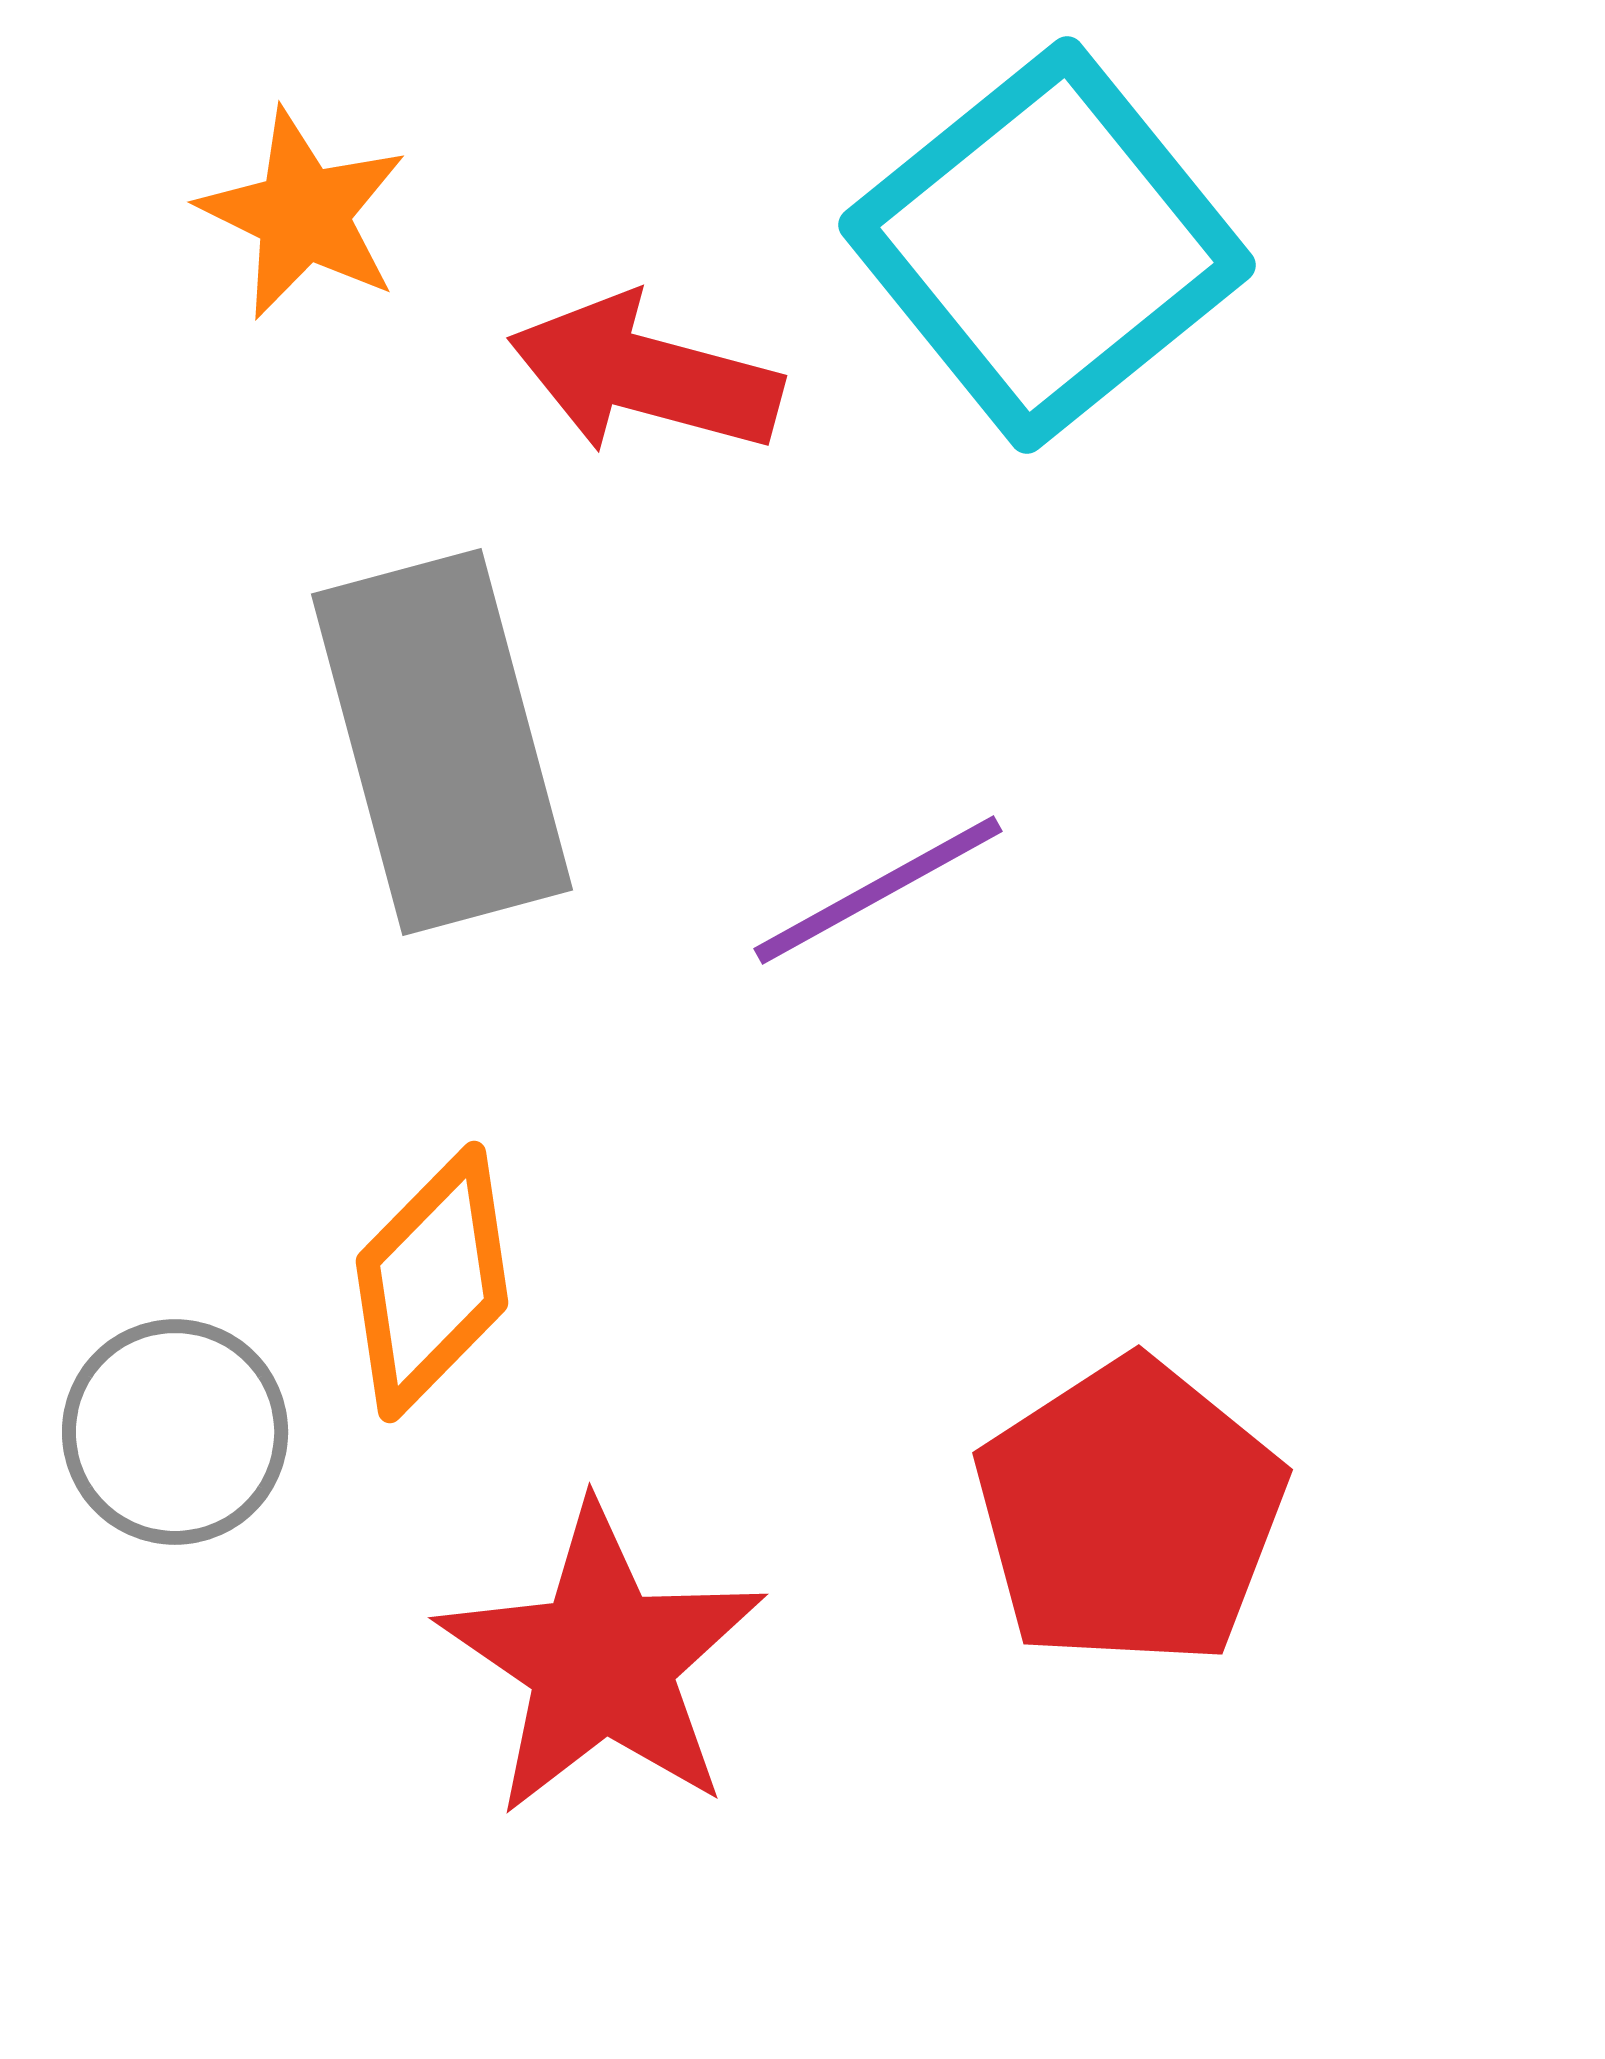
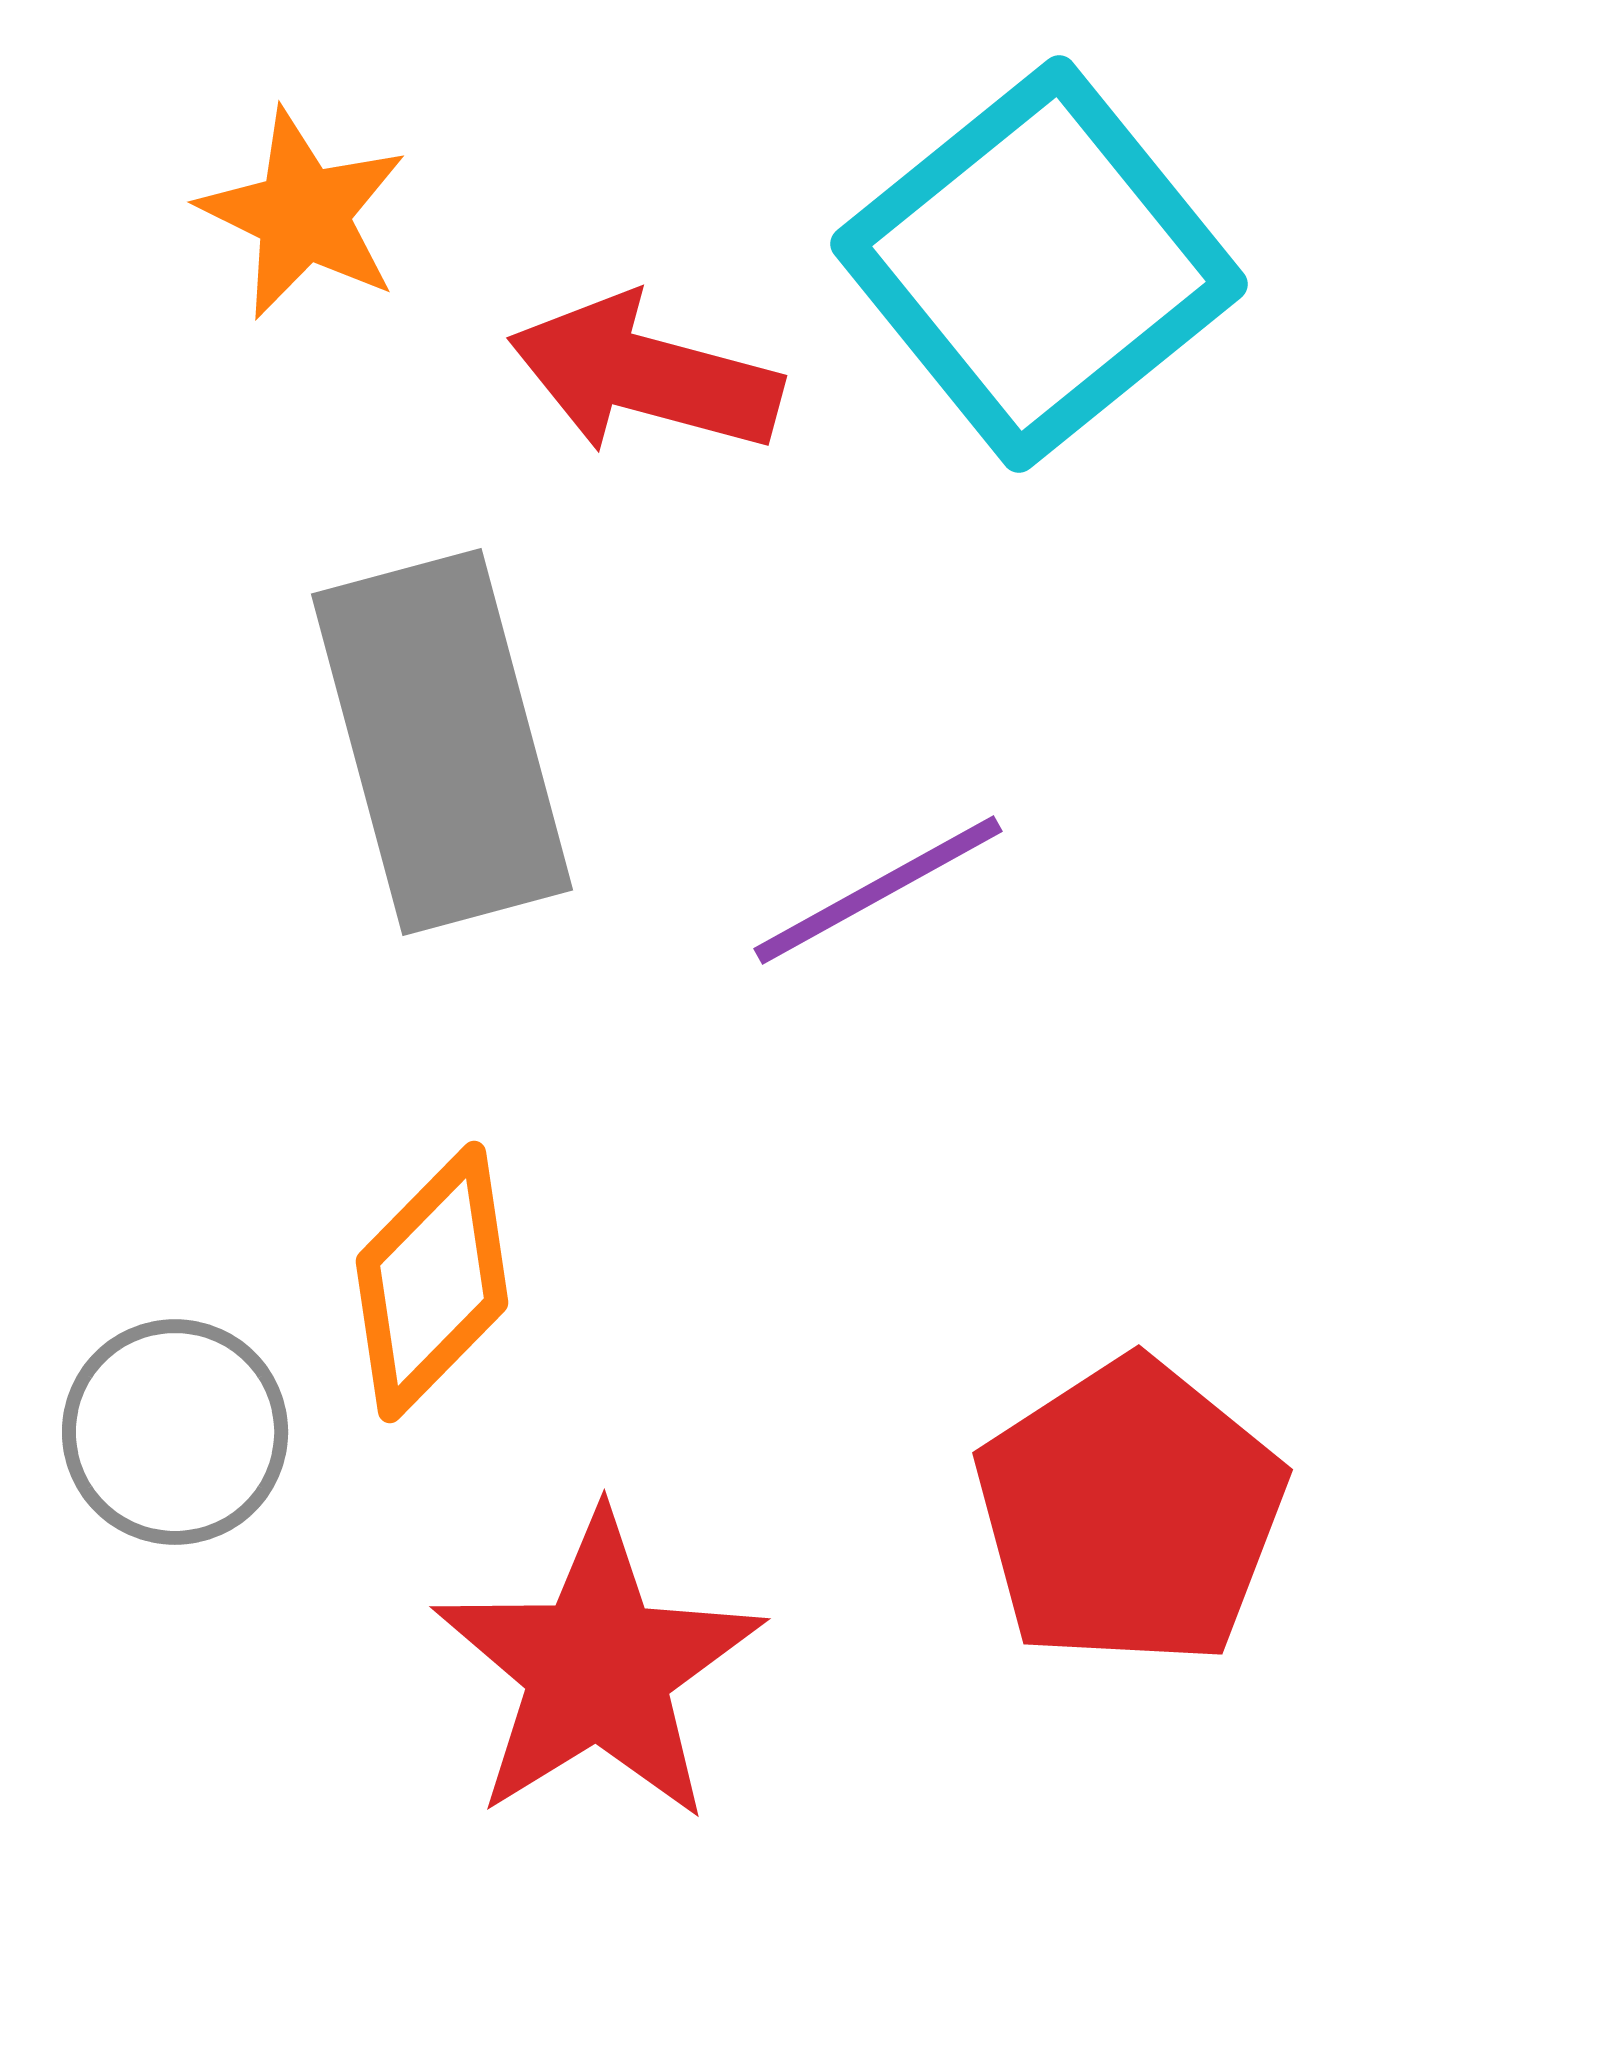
cyan square: moved 8 px left, 19 px down
red star: moved 4 px left, 7 px down; rotated 6 degrees clockwise
